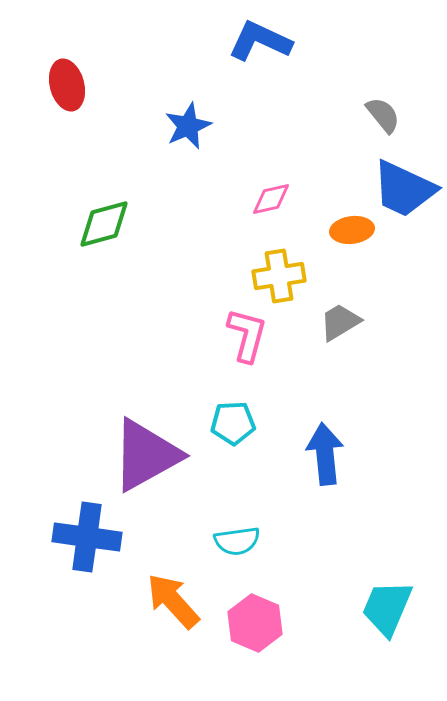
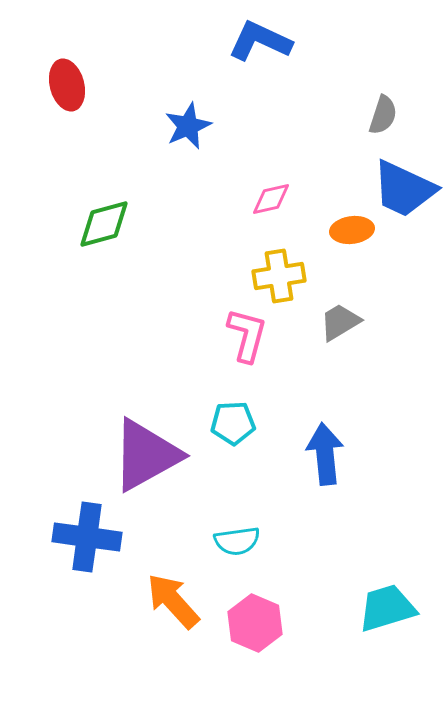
gray semicircle: rotated 57 degrees clockwise
cyan trapezoid: rotated 50 degrees clockwise
